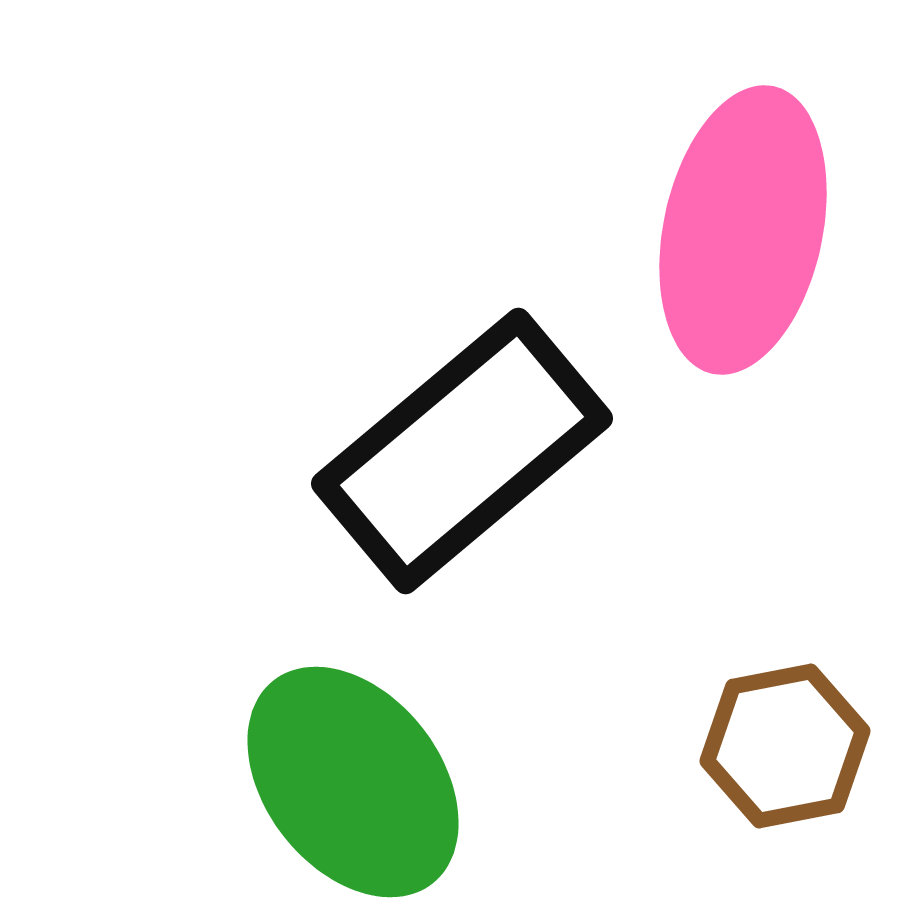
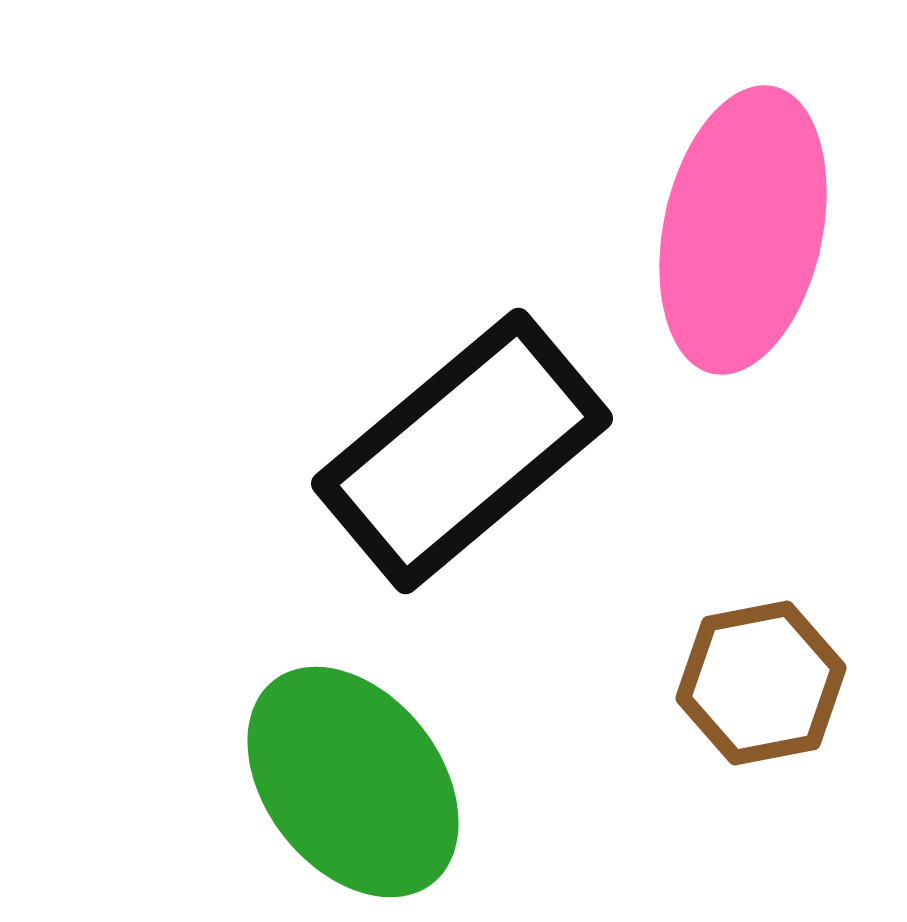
brown hexagon: moved 24 px left, 63 px up
